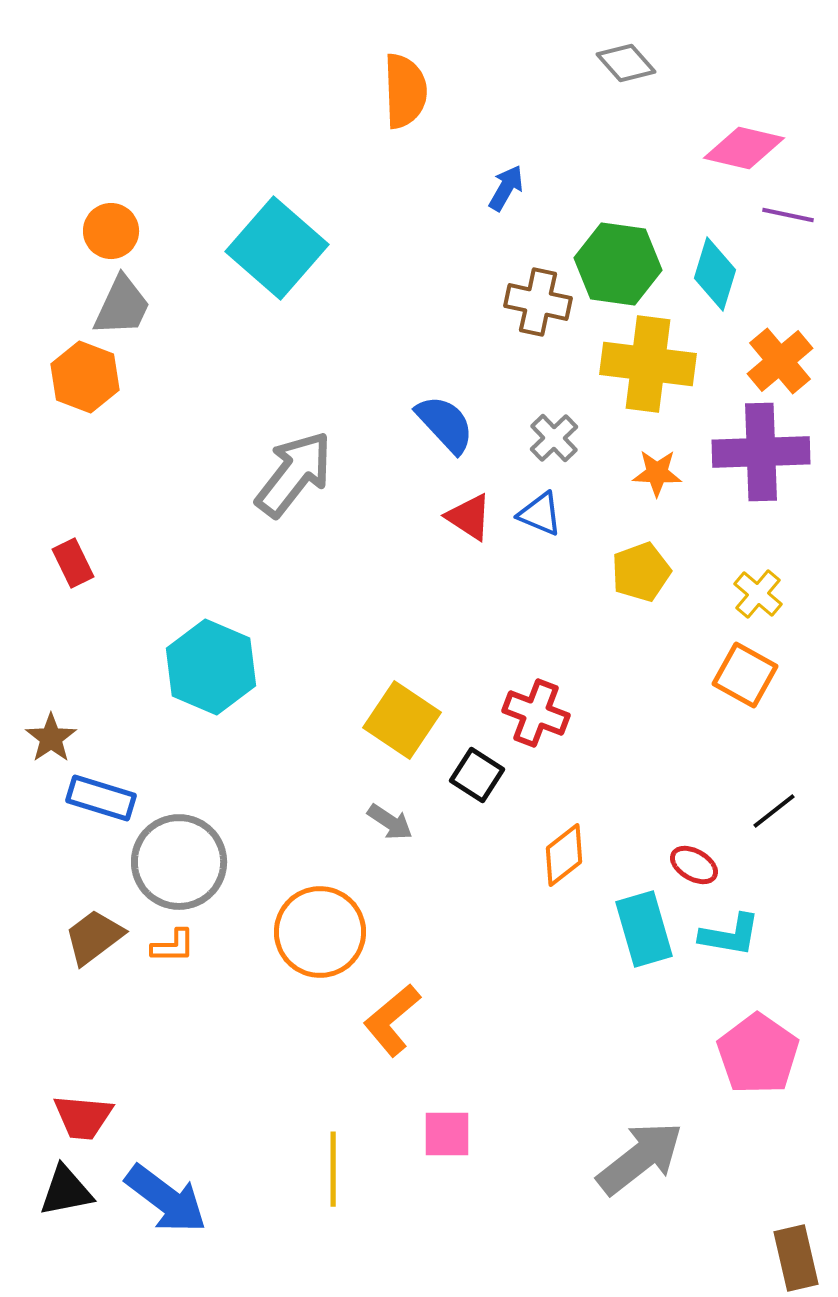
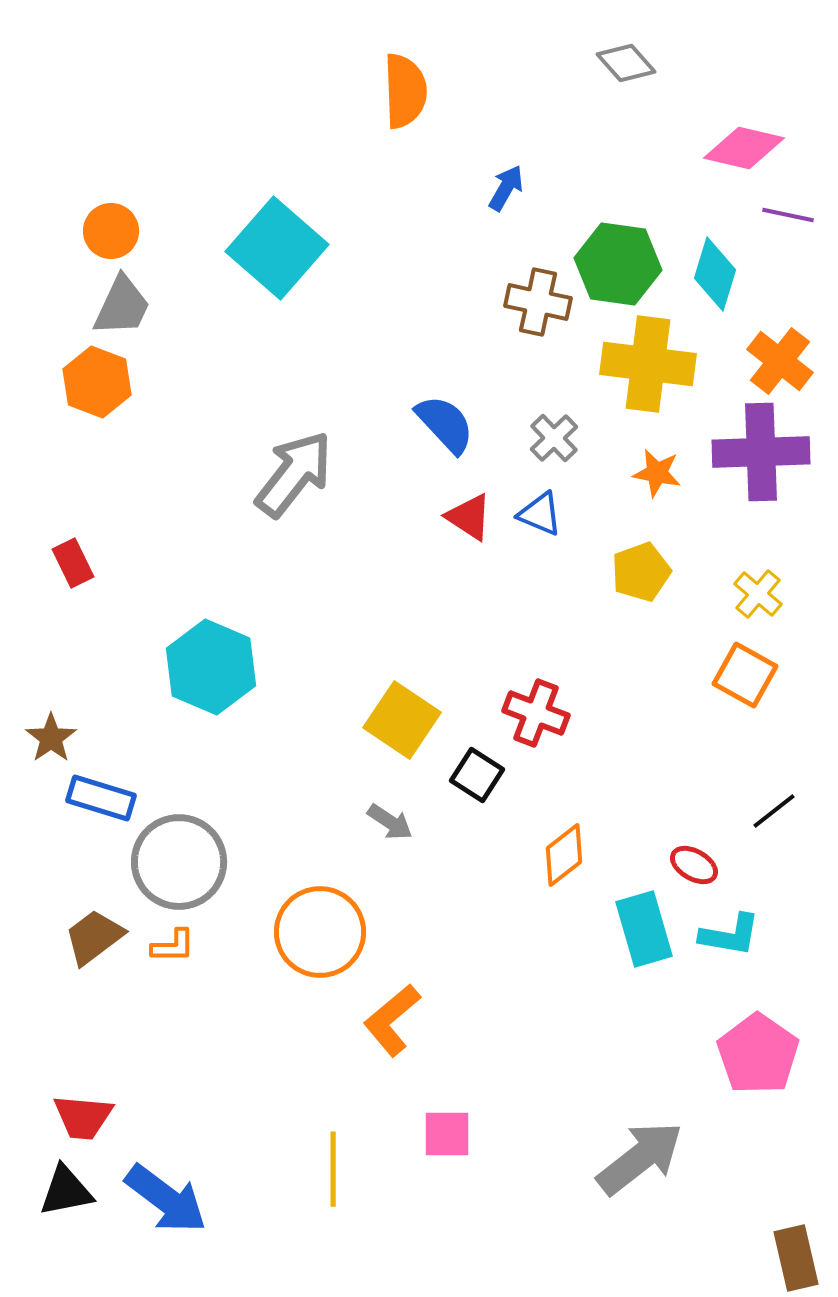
orange cross at (780, 361): rotated 12 degrees counterclockwise
orange hexagon at (85, 377): moved 12 px right, 5 px down
orange star at (657, 473): rotated 9 degrees clockwise
